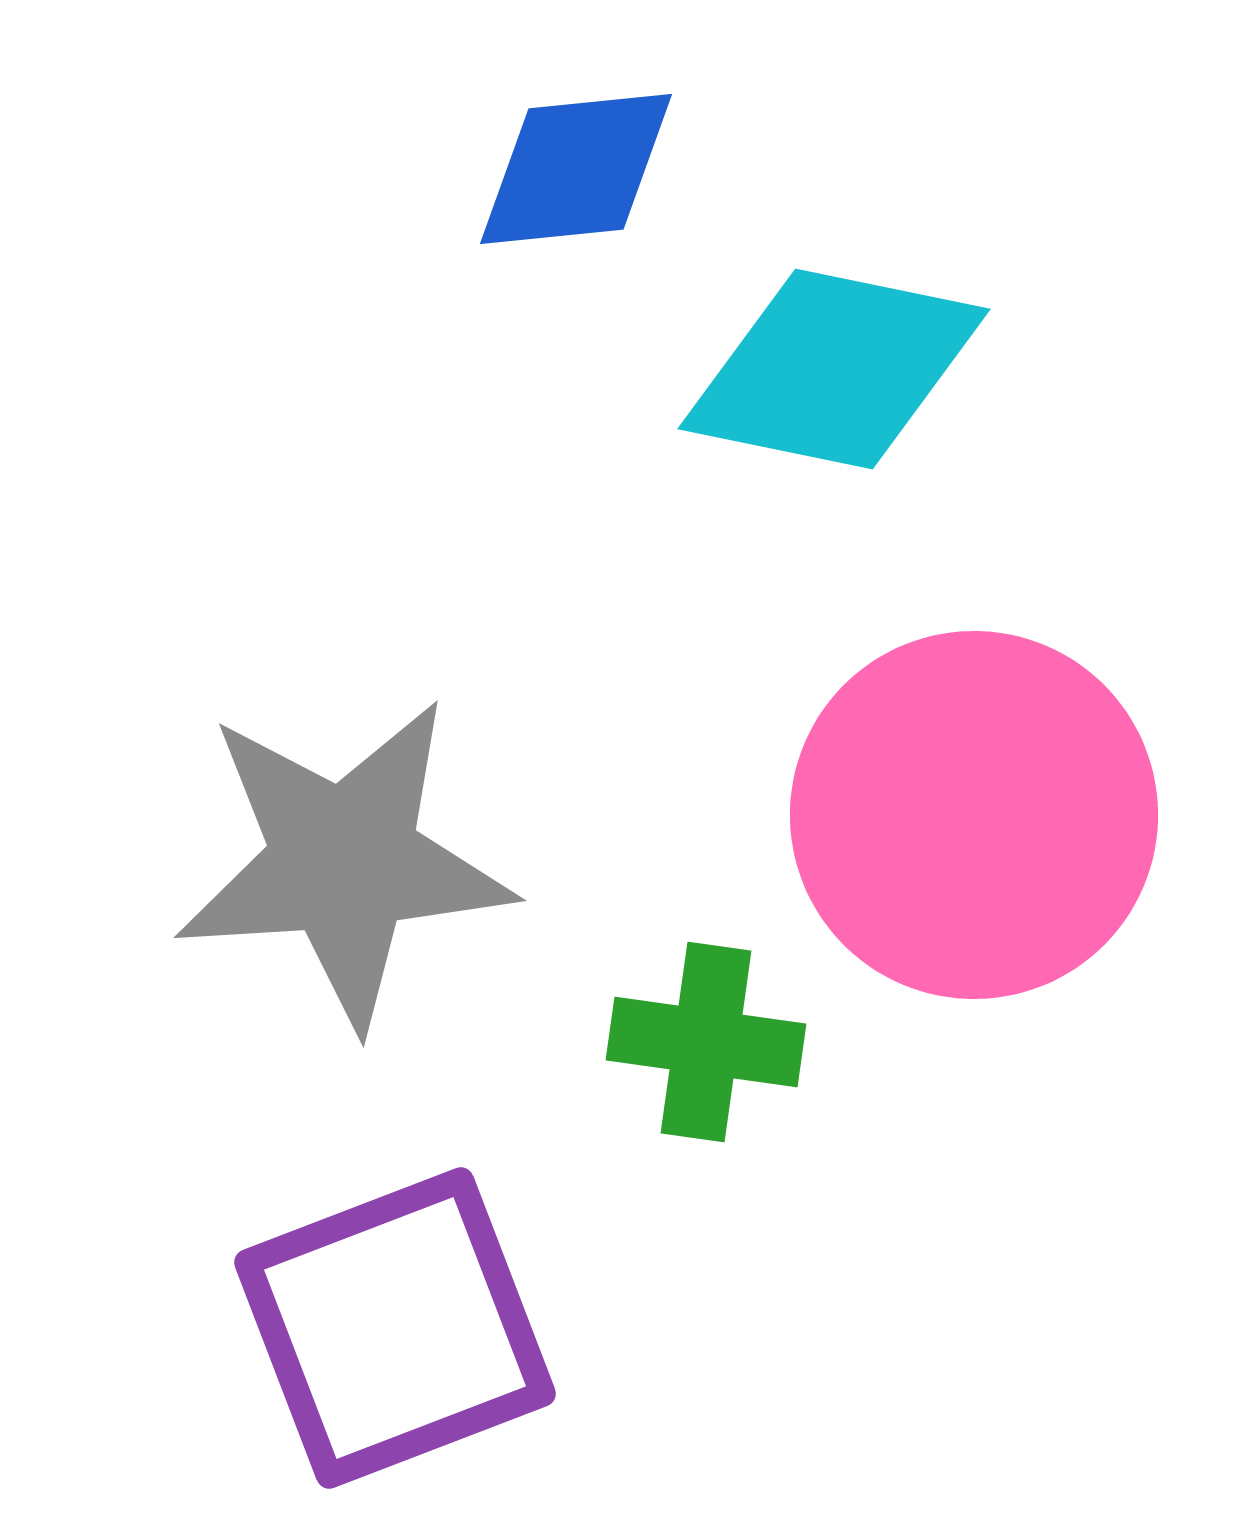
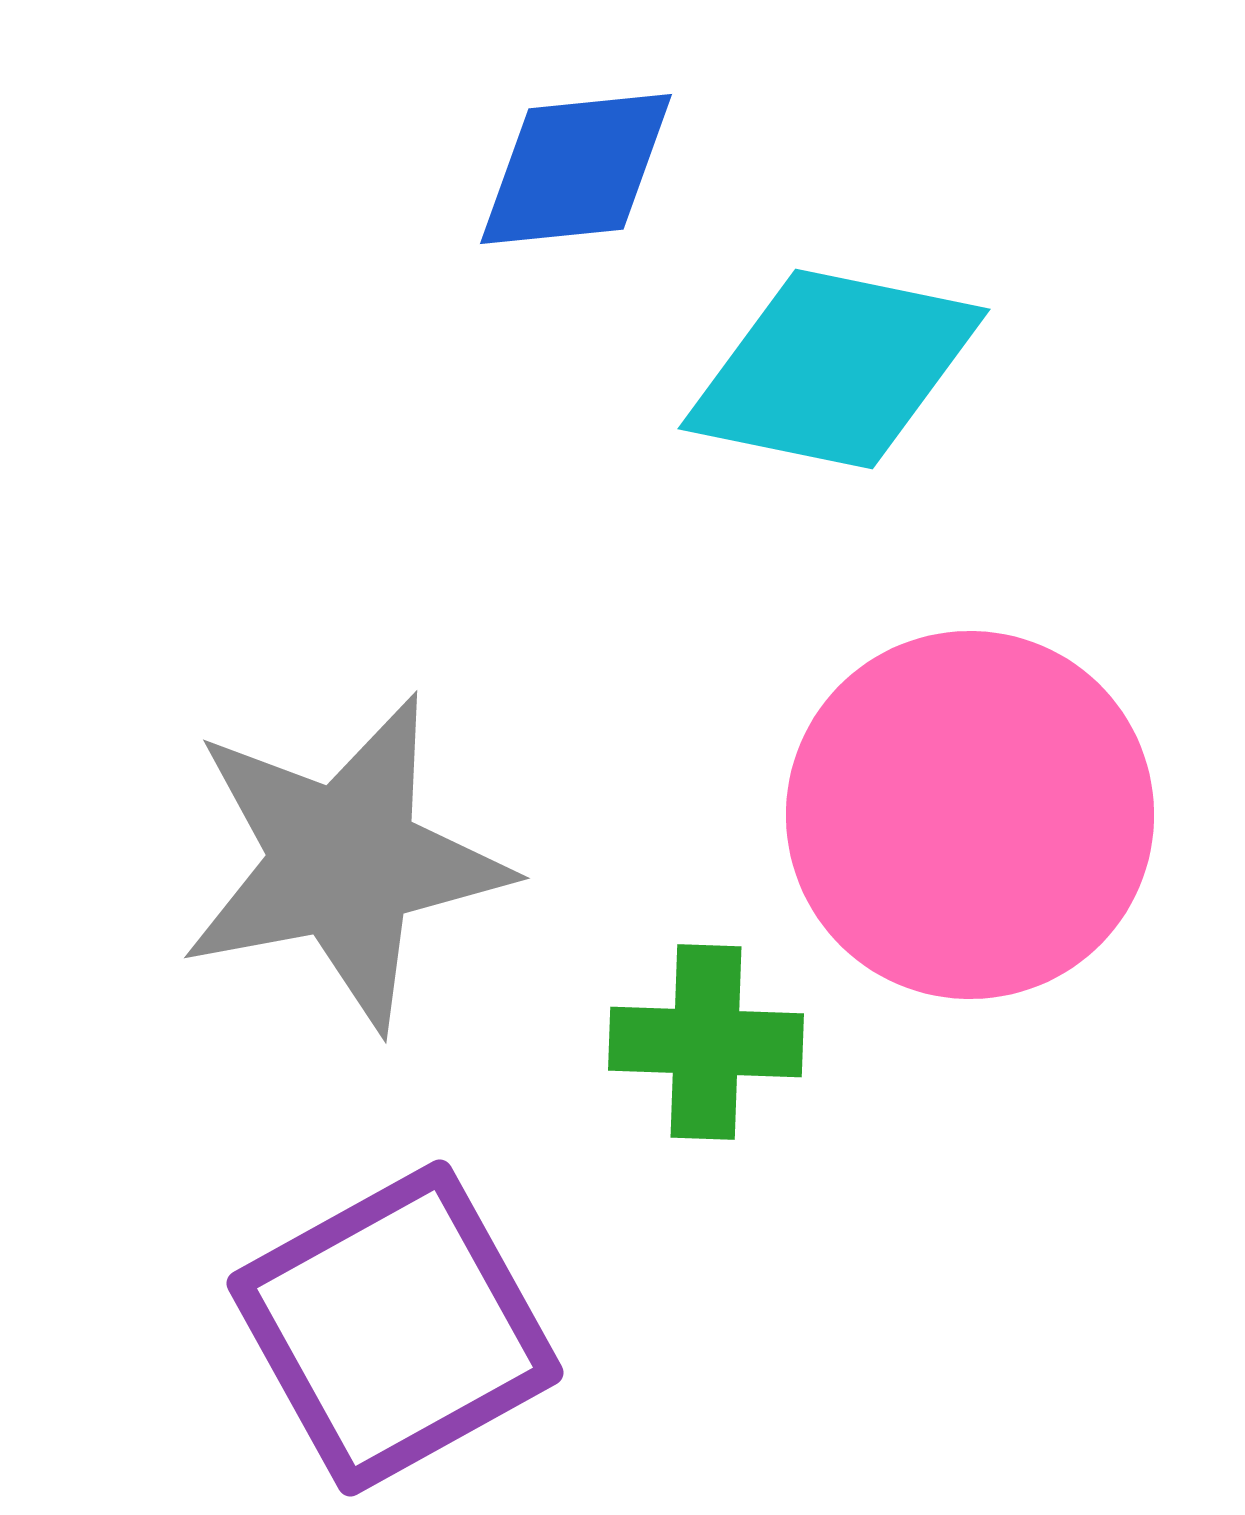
pink circle: moved 4 px left
gray star: rotated 7 degrees counterclockwise
green cross: rotated 6 degrees counterclockwise
purple square: rotated 8 degrees counterclockwise
